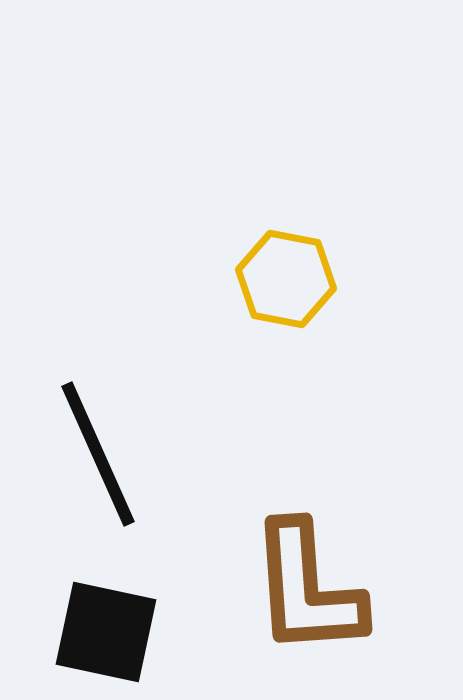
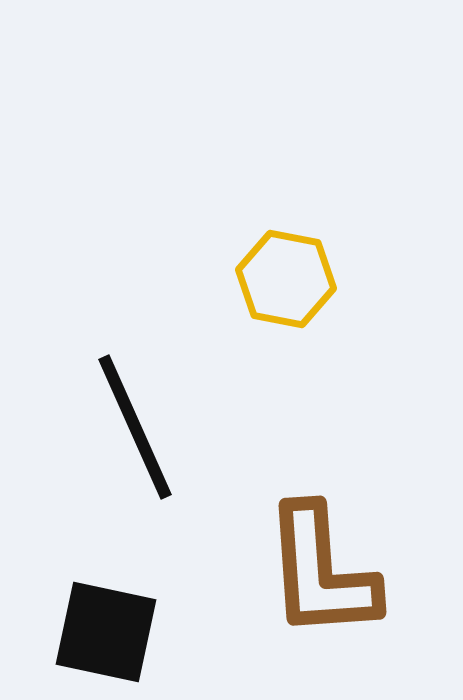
black line: moved 37 px right, 27 px up
brown L-shape: moved 14 px right, 17 px up
